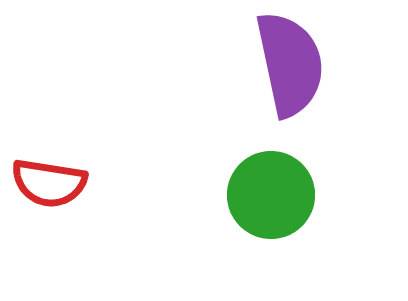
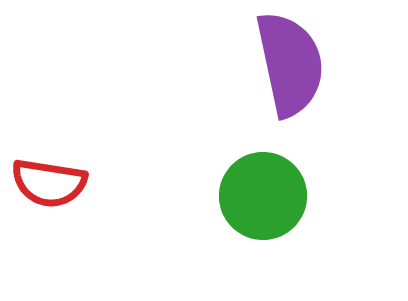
green circle: moved 8 px left, 1 px down
